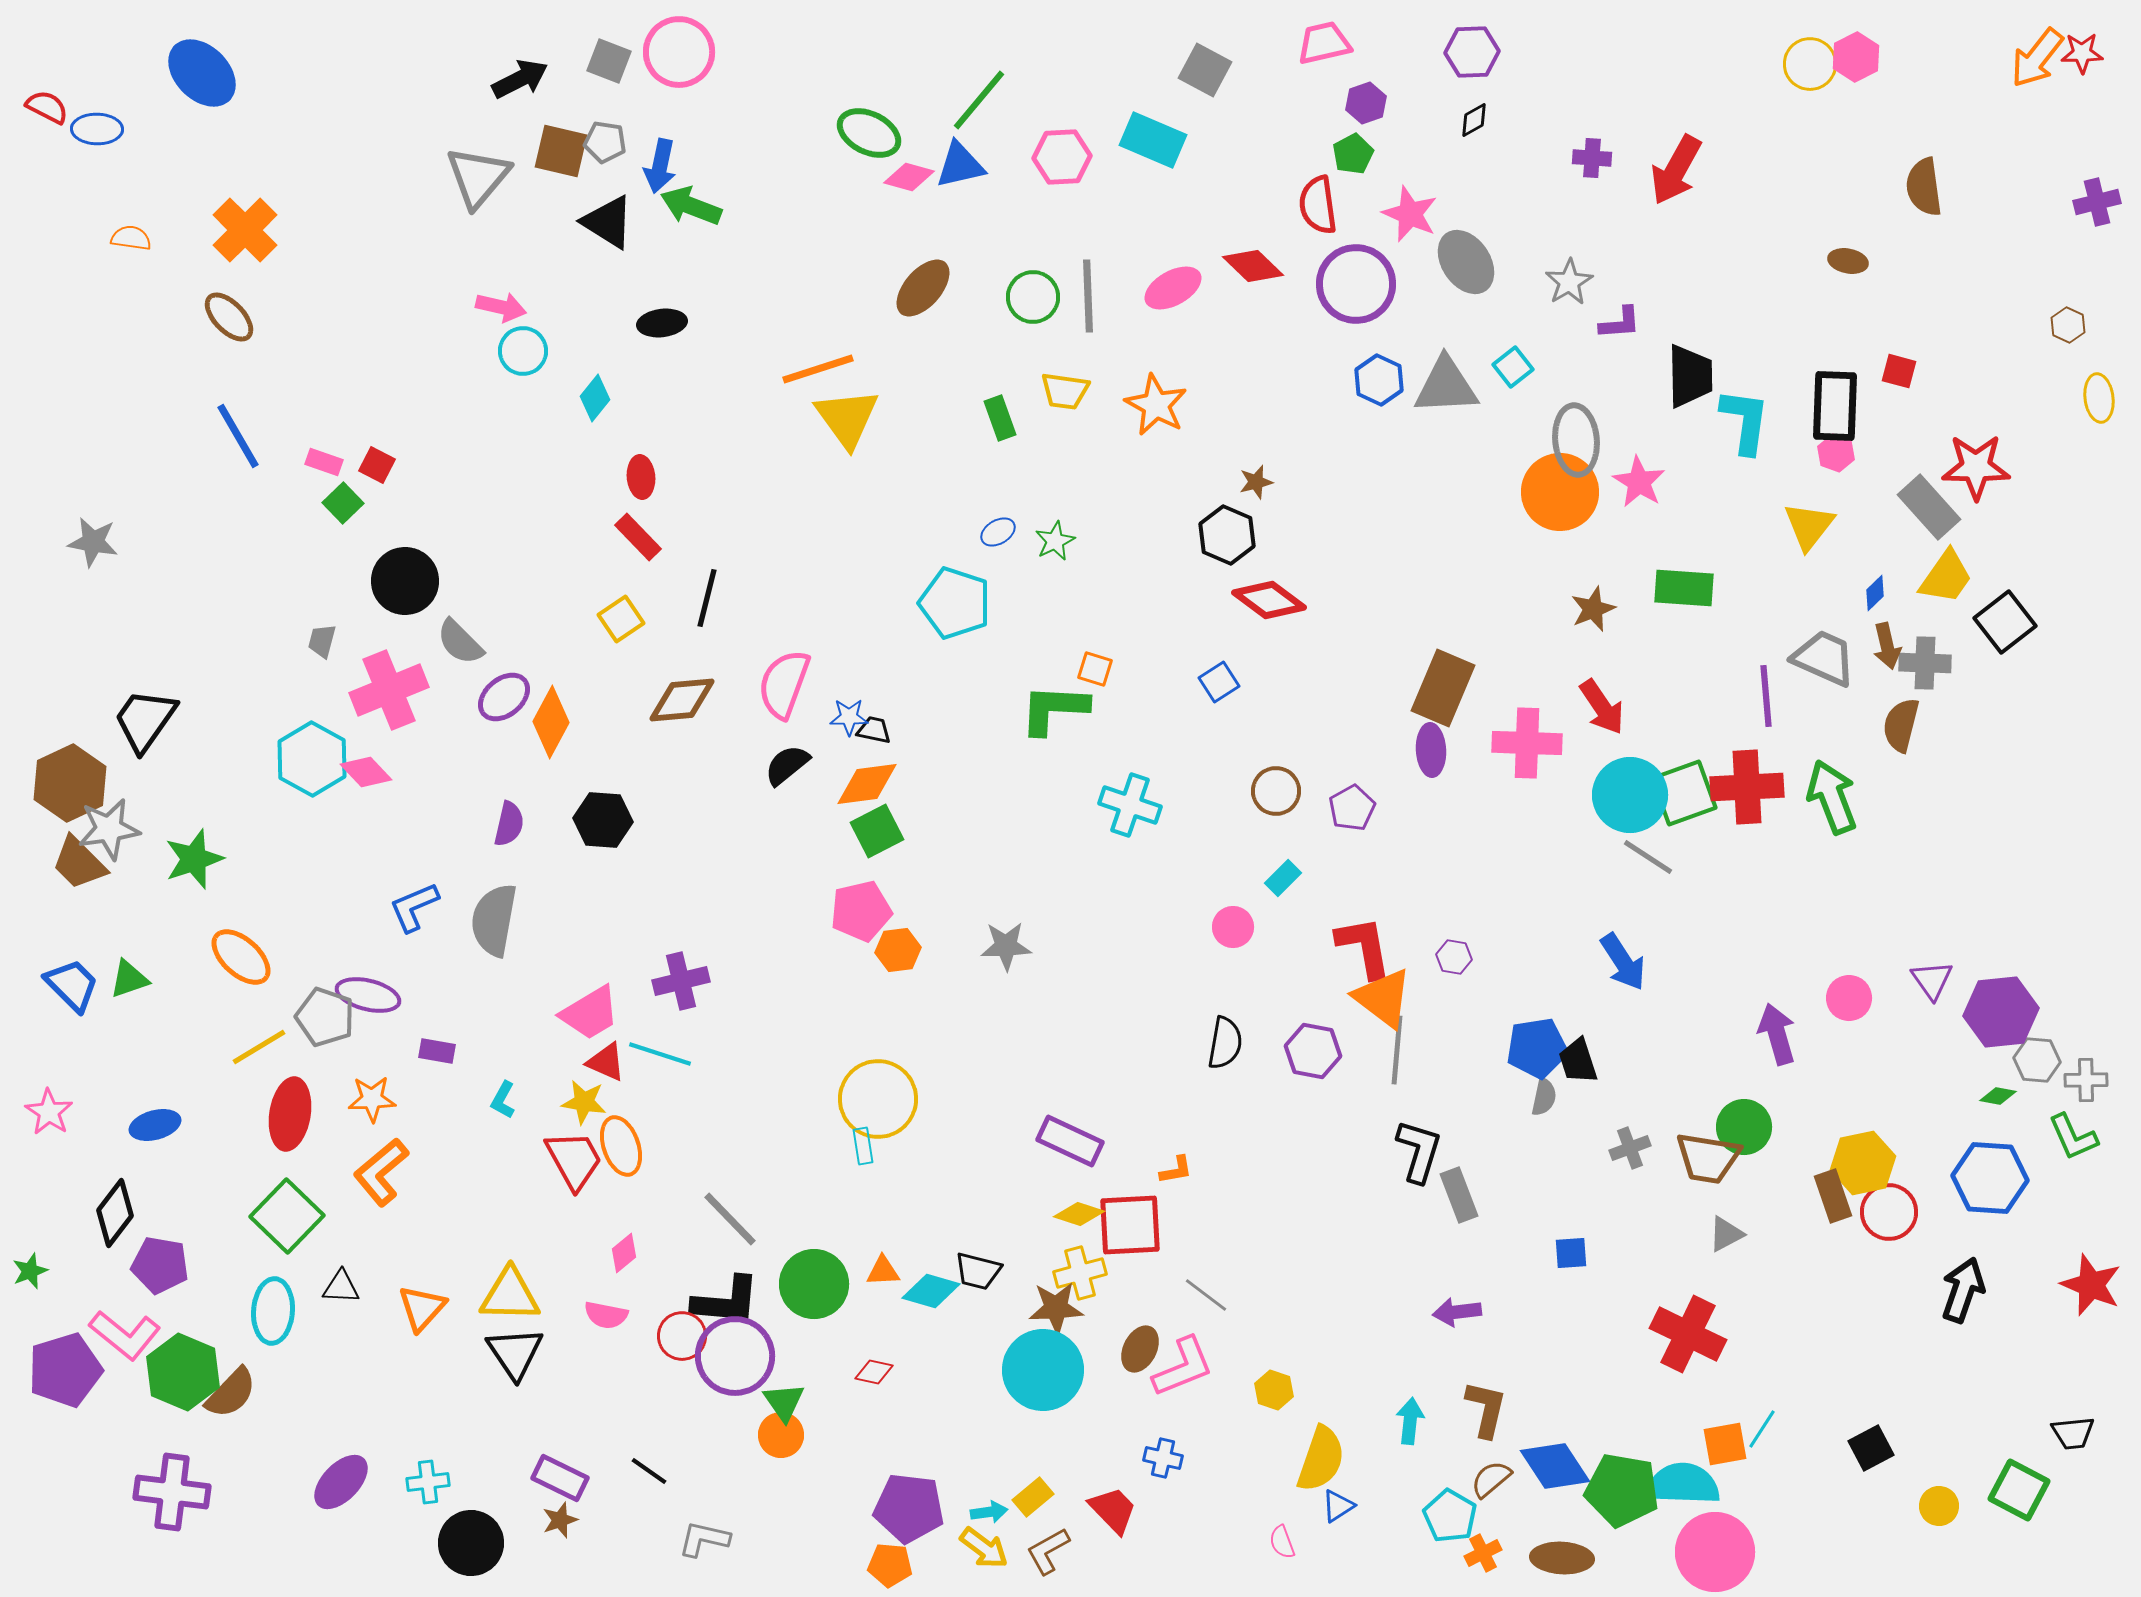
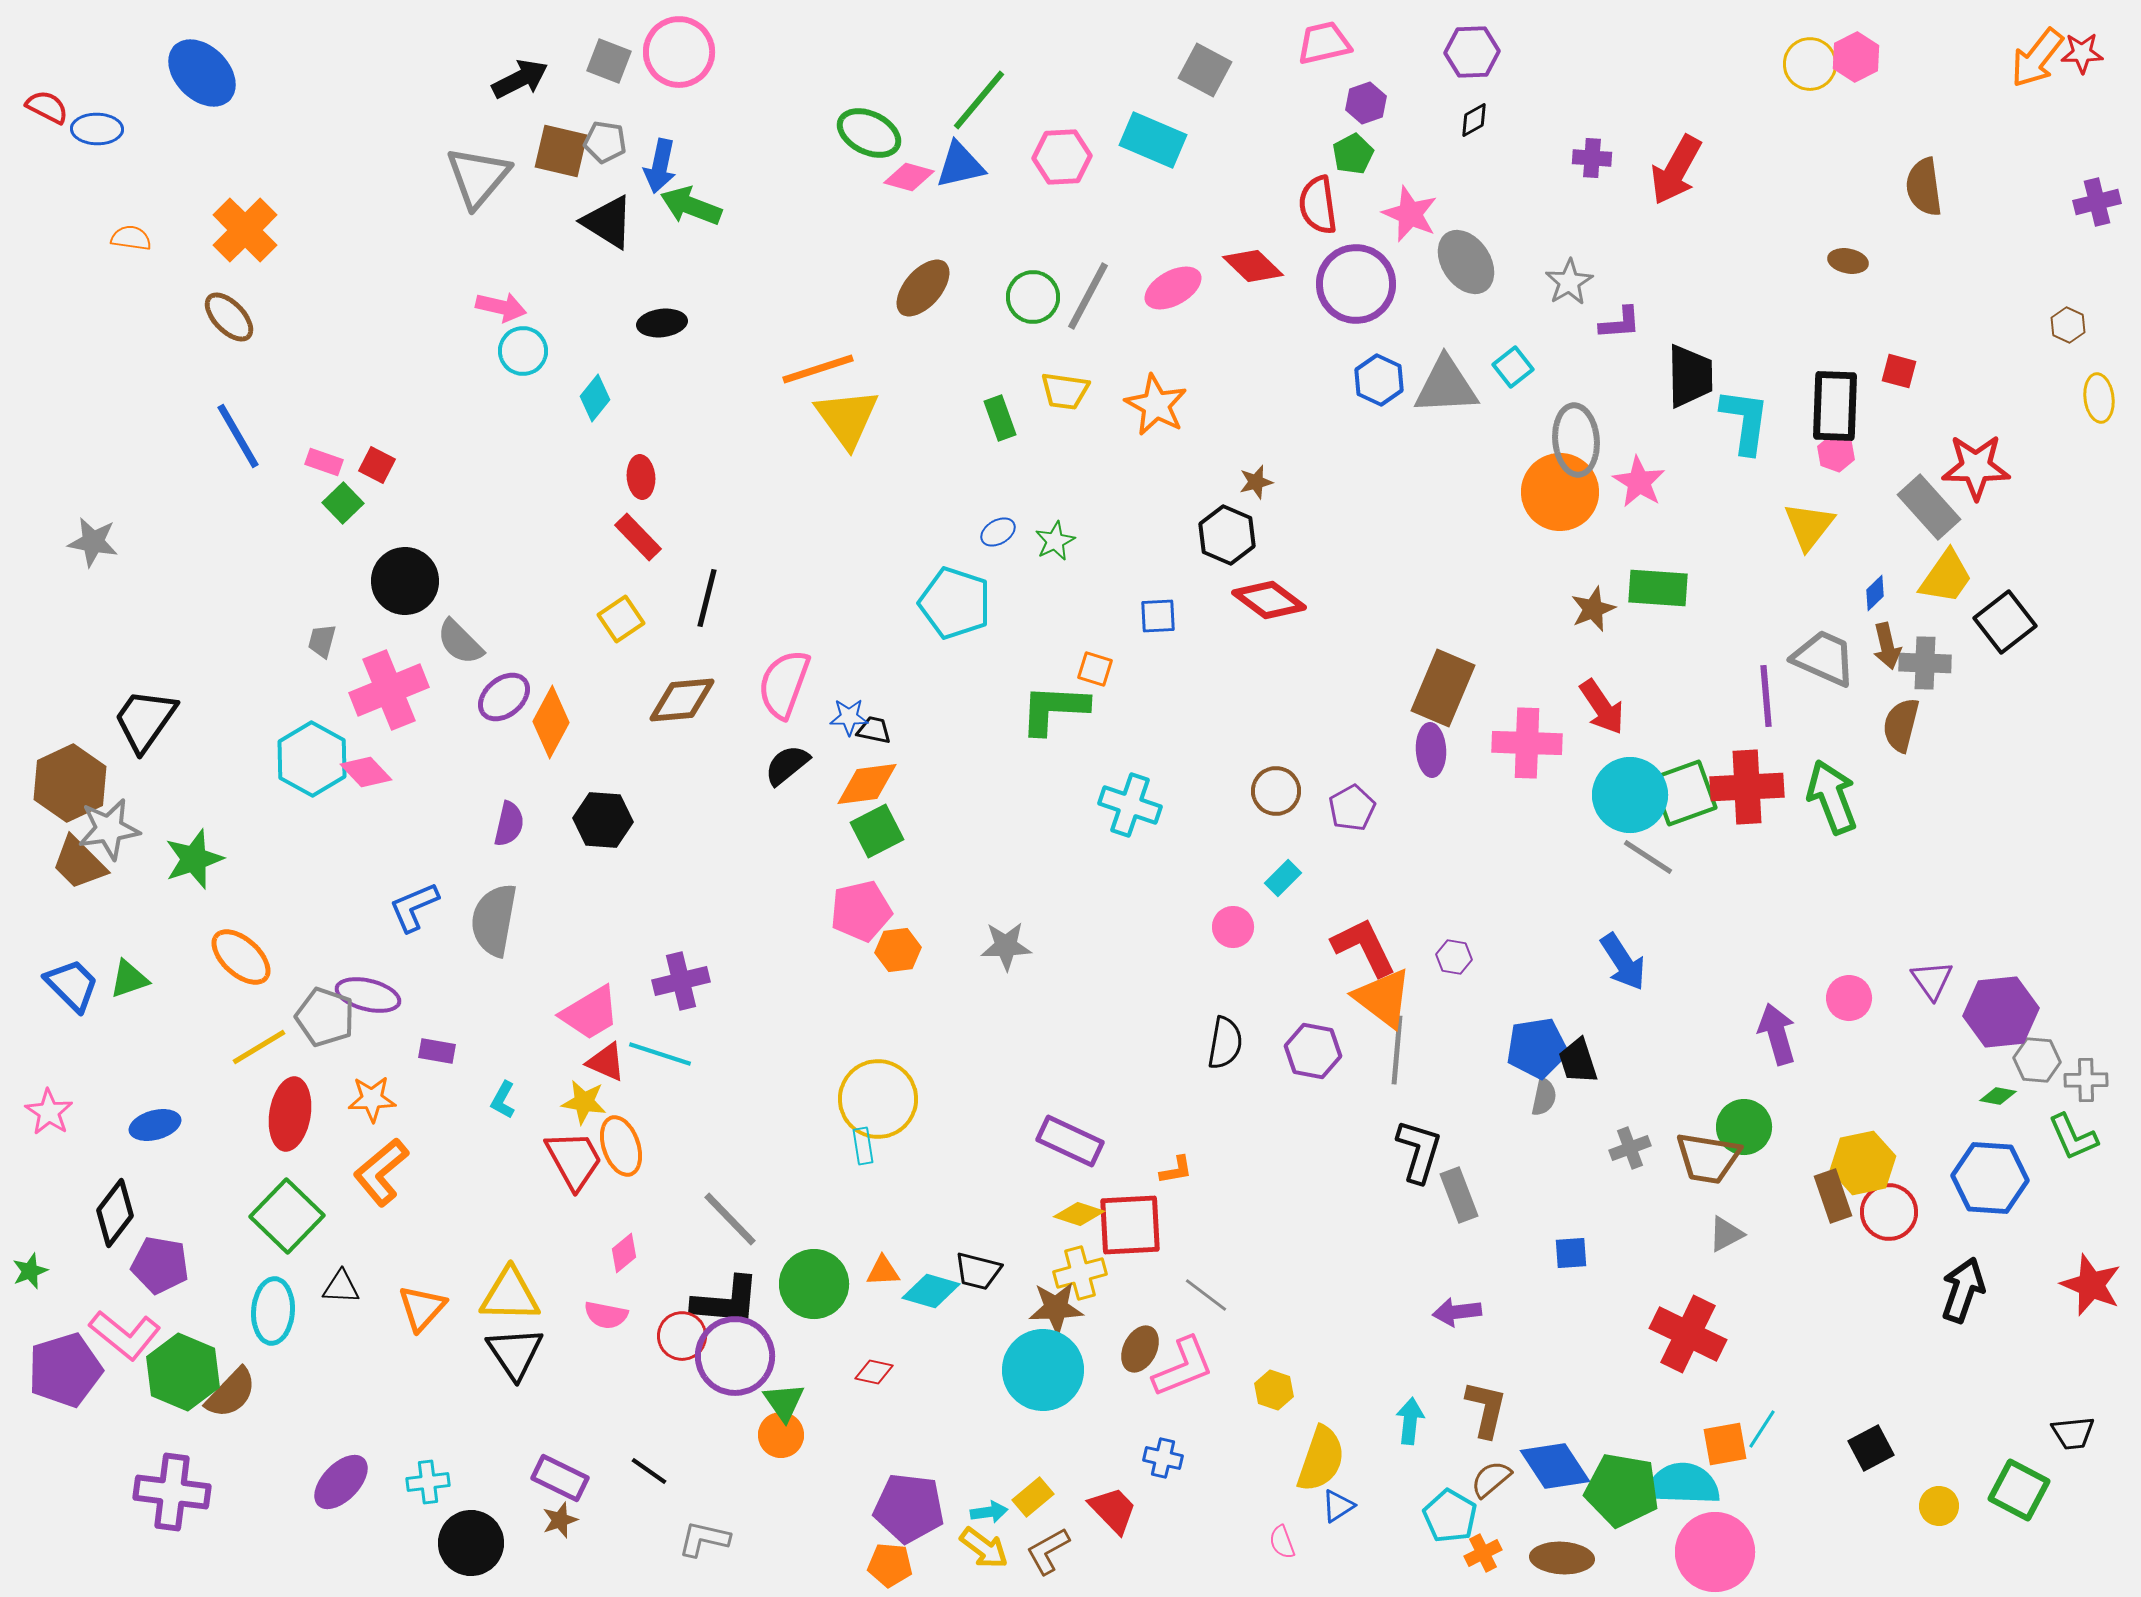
gray line at (1088, 296): rotated 30 degrees clockwise
green rectangle at (1684, 588): moved 26 px left
blue square at (1219, 682): moved 61 px left, 66 px up; rotated 30 degrees clockwise
red L-shape at (1364, 947): rotated 16 degrees counterclockwise
